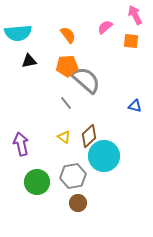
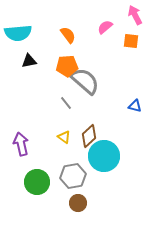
gray semicircle: moved 1 px left, 1 px down
